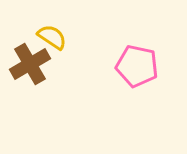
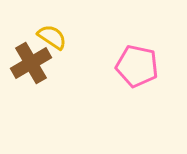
brown cross: moved 1 px right, 1 px up
